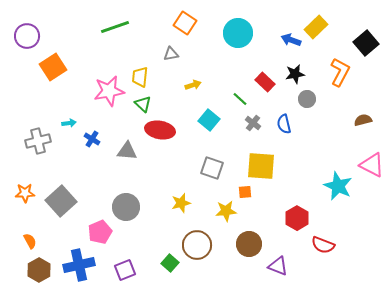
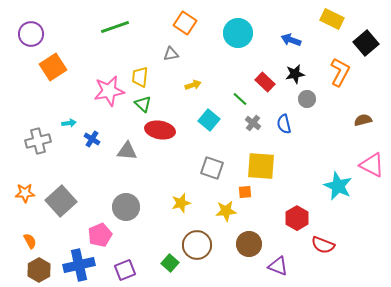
yellow rectangle at (316, 27): moved 16 px right, 8 px up; rotated 70 degrees clockwise
purple circle at (27, 36): moved 4 px right, 2 px up
pink pentagon at (100, 232): moved 3 px down
